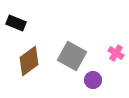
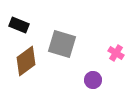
black rectangle: moved 3 px right, 2 px down
gray square: moved 10 px left, 12 px up; rotated 12 degrees counterclockwise
brown diamond: moved 3 px left
